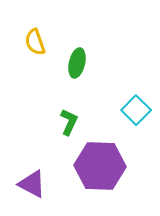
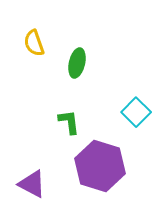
yellow semicircle: moved 1 px left, 1 px down
cyan square: moved 2 px down
green L-shape: rotated 32 degrees counterclockwise
purple hexagon: rotated 15 degrees clockwise
